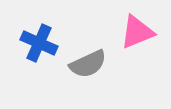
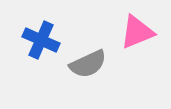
blue cross: moved 2 px right, 3 px up
